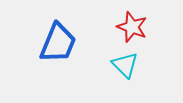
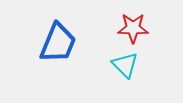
red star: moved 1 px right, 1 px down; rotated 20 degrees counterclockwise
